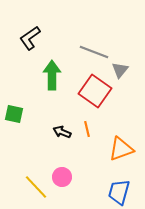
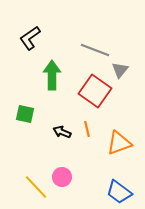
gray line: moved 1 px right, 2 px up
green square: moved 11 px right
orange triangle: moved 2 px left, 6 px up
blue trapezoid: rotated 68 degrees counterclockwise
